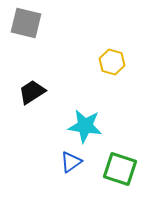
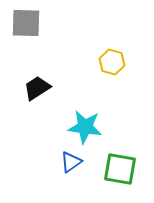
gray square: rotated 12 degrees counterclockwise
black trapezoid: moved 5 px right, 4 px up
cyan star: moved 1 px down
green square: rotated 8 degrees counterclockwise
